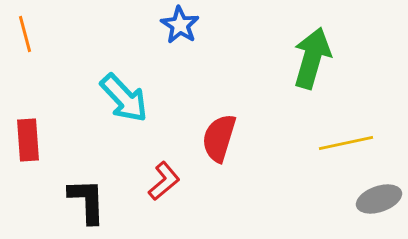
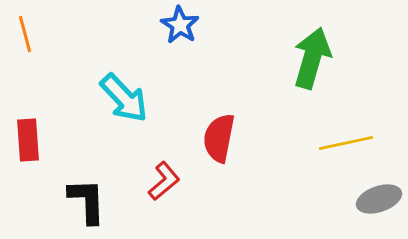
red semicircle: rotated 6 degrees counterclockwise
